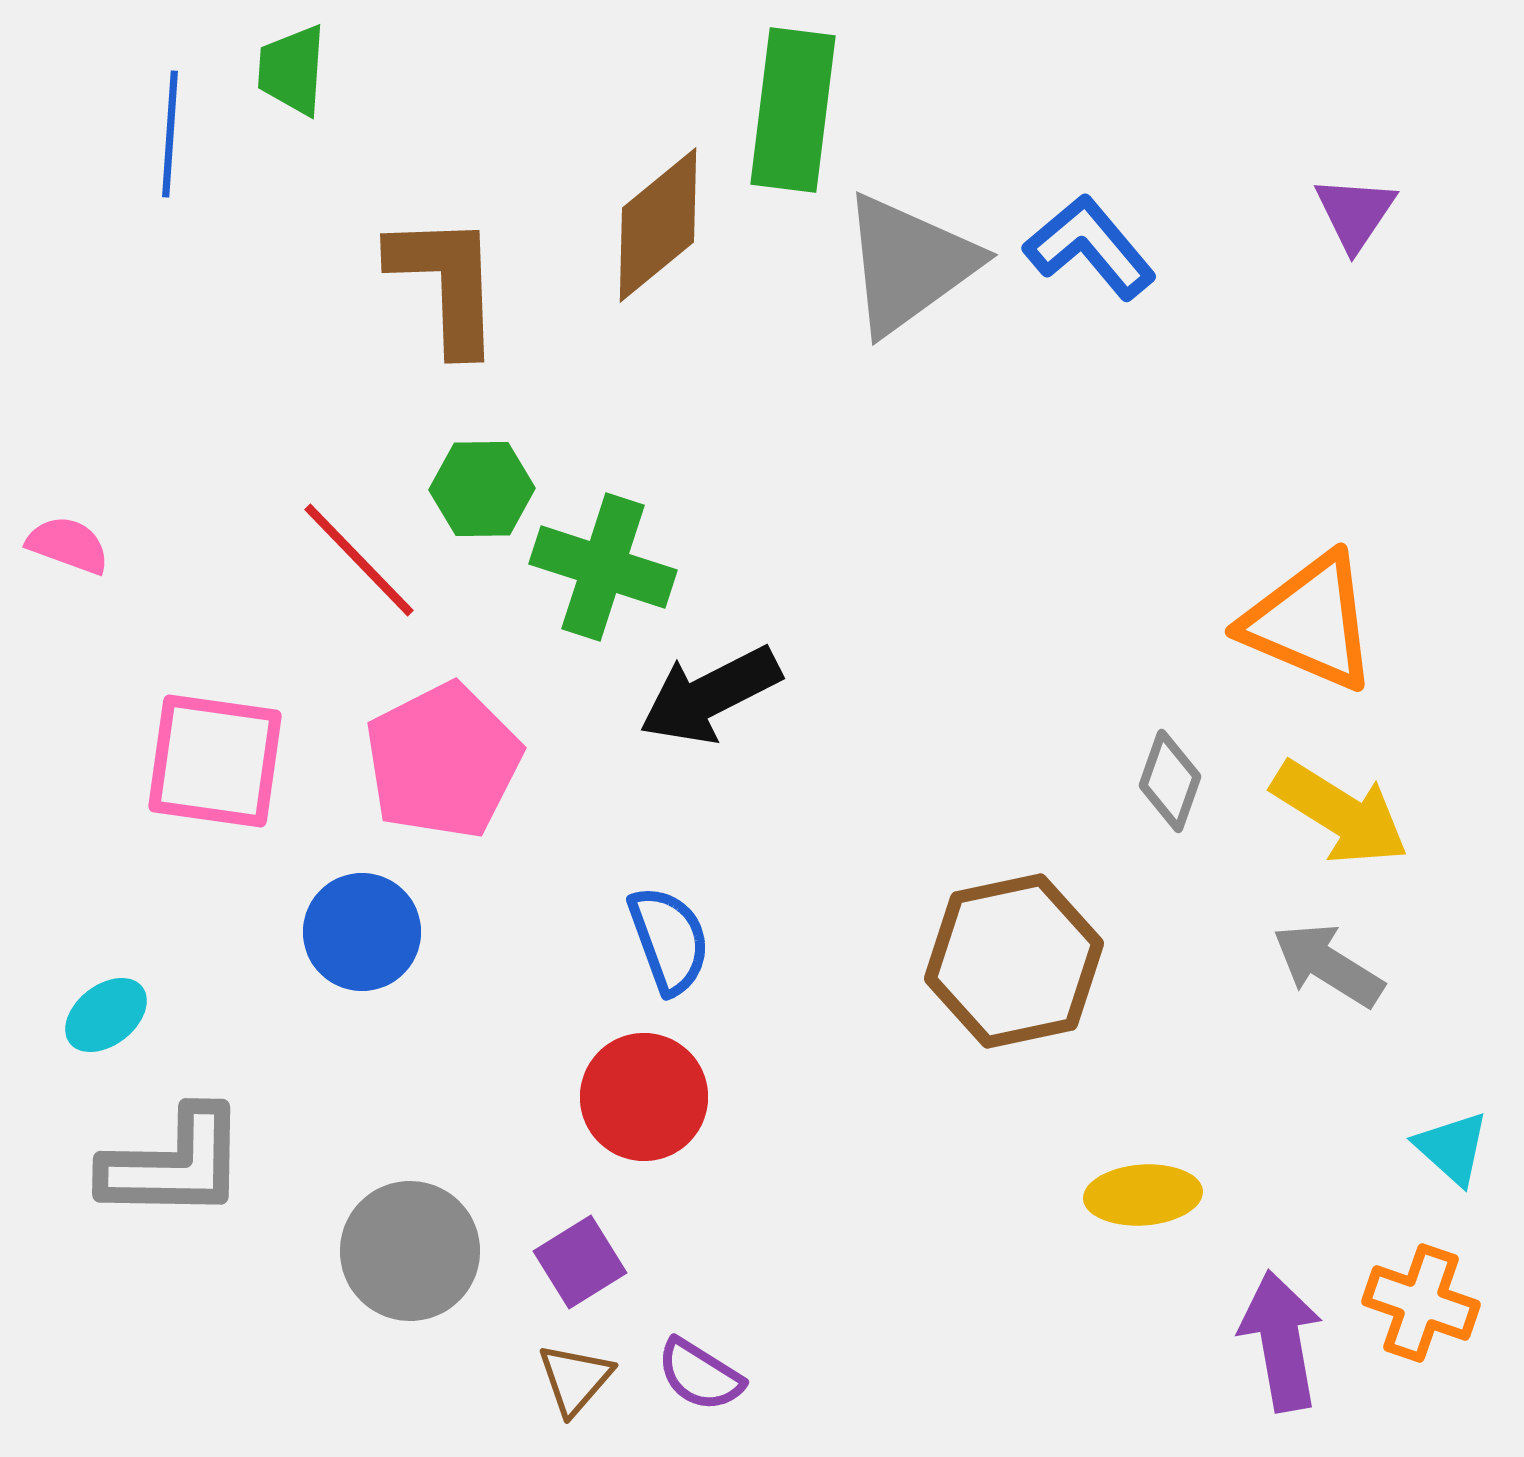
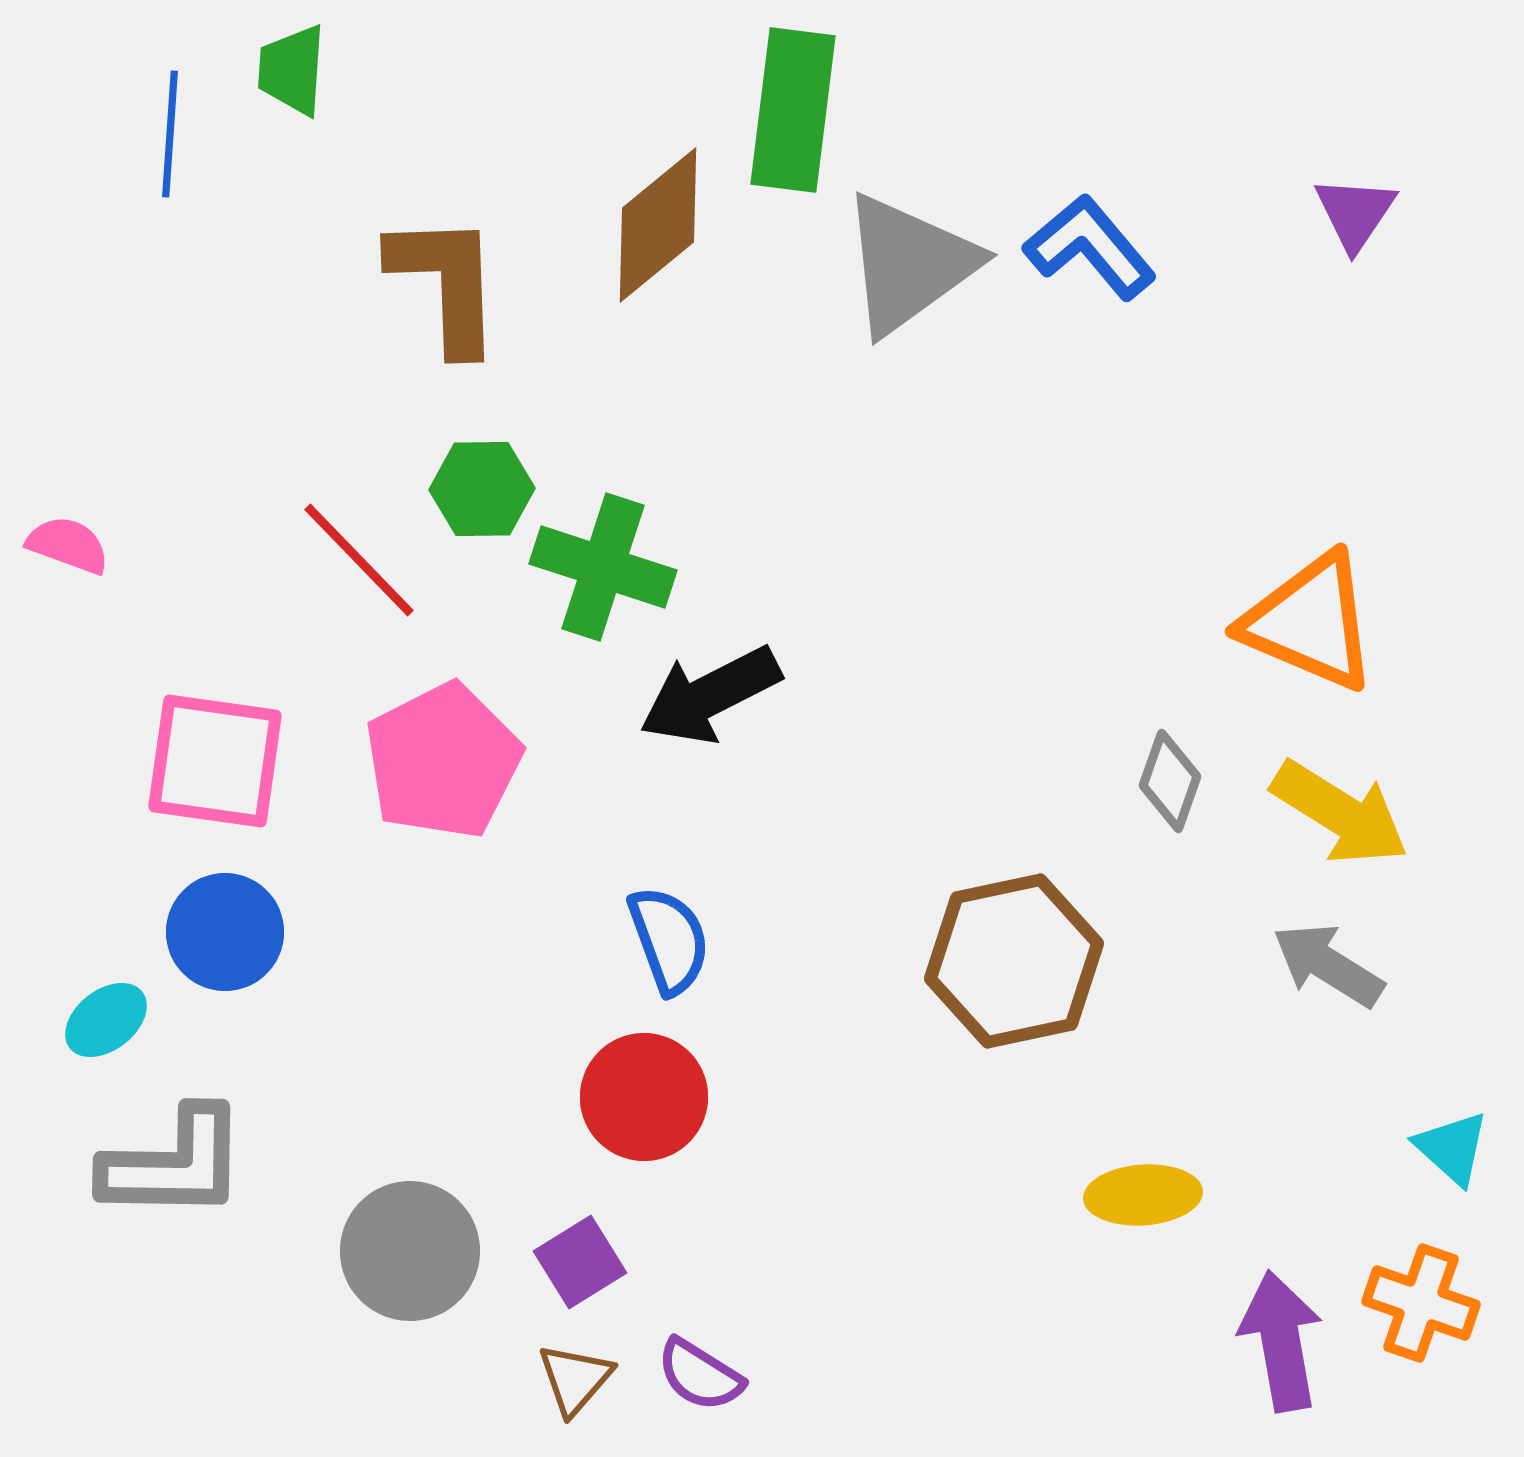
blue circle: moved 137 px left
cyan ellipse: moved 5 px down
